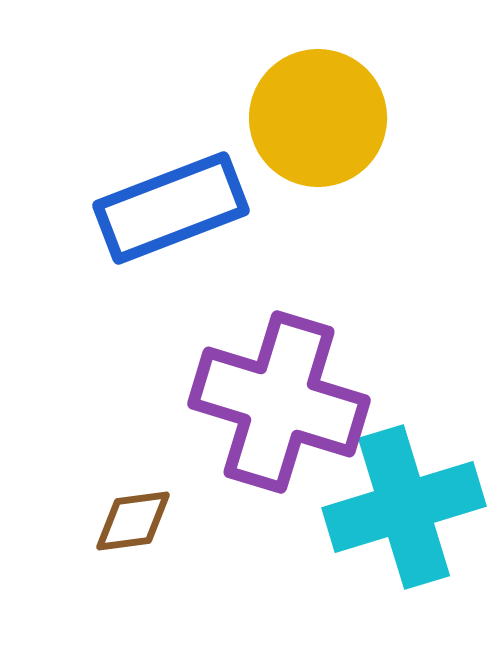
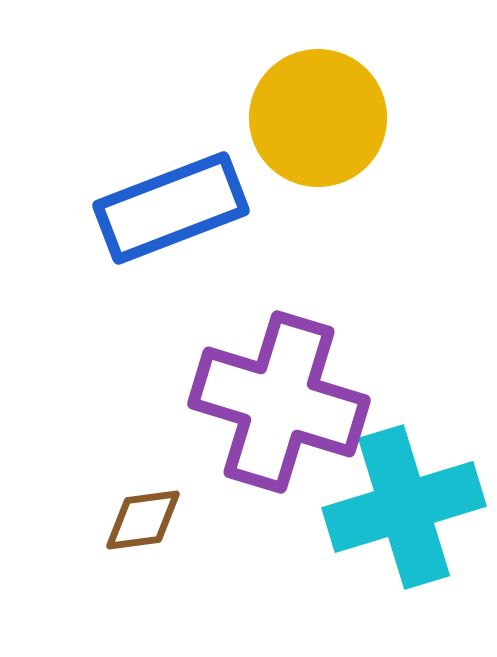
brown diamond: moved 10 px right, 1 px up
